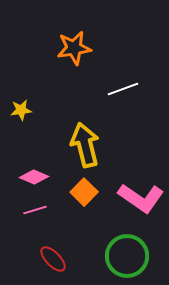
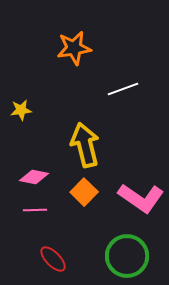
pink diamond: rotated 12 degrees counterclockwise
pink line: rotated 15 degrees clockwise
